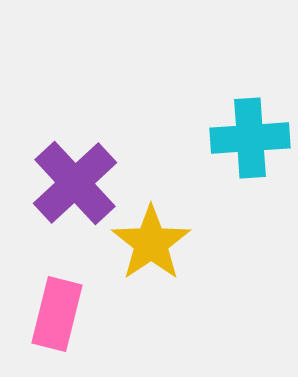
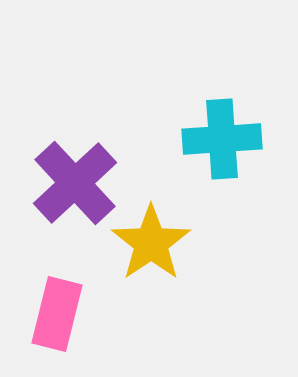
cyan cross: moved 28 px left, 1 px down
